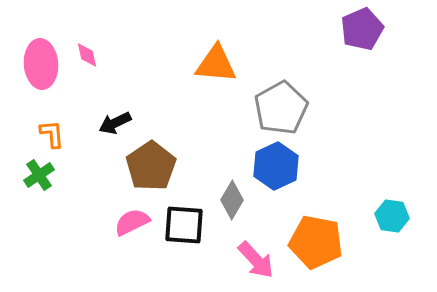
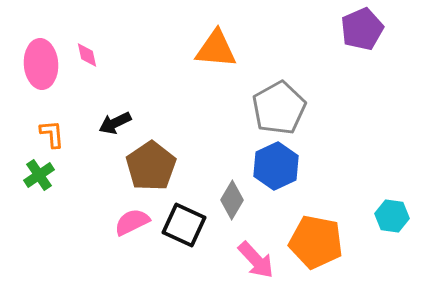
orange triangle: moved 15 px up
gray pentagon: moved 2 px left
black square: rotated 21 degrees clockwise
